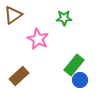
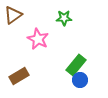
green rectangle: moved 2 px right
brown rectangle: rotated 12 degrees clockwise
